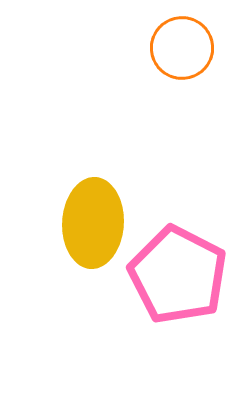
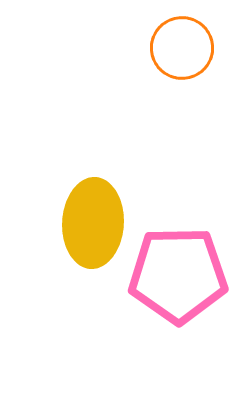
pink pentagon: rotated 28 degrees counterclockwise
